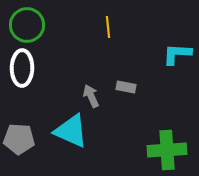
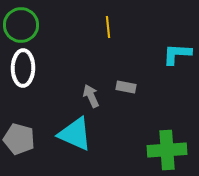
green circle: moved 6 px left
white ellipse: moved 1 px right
cyan triangle: moved 4 px right, 3 px down
gray pentagon: rotated 12 degrees clockwise
